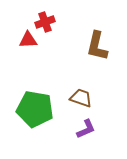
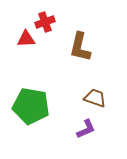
red triangle: moved 2 px left, 1 px up
brown L-shape: moved 17 px left, 1 px down
brown trapezoid: moved 14 px right
green pentagon: moved 4 px left, 3 px up
